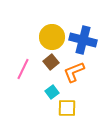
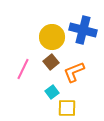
blue cross: moved 10 px up
